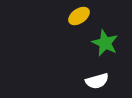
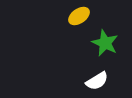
white semicircle: rotated 15 degrees counterclockwise
